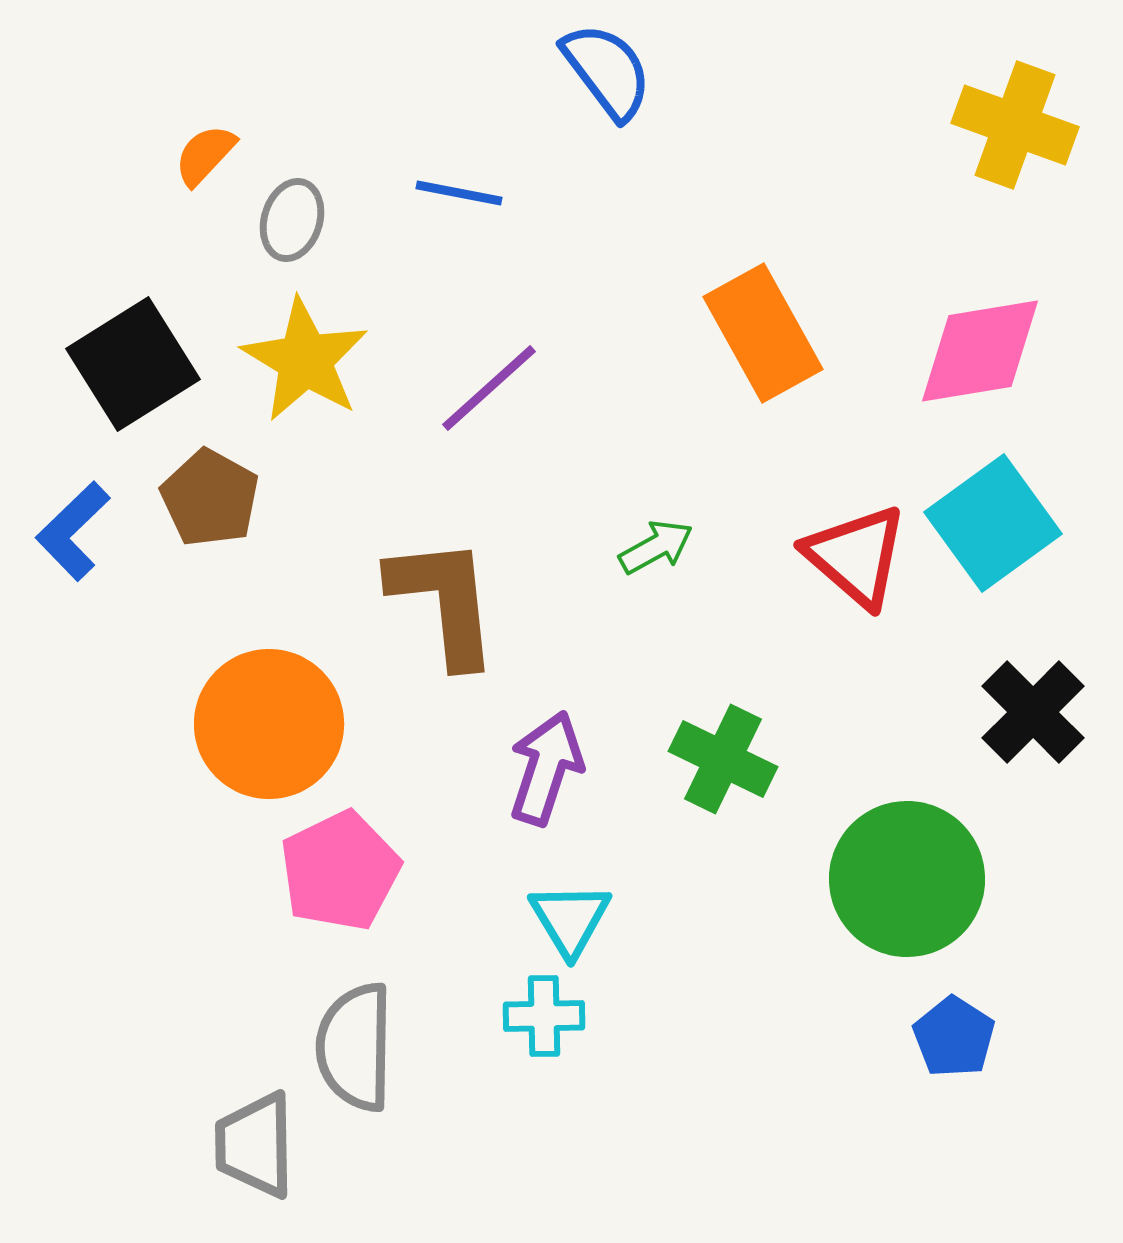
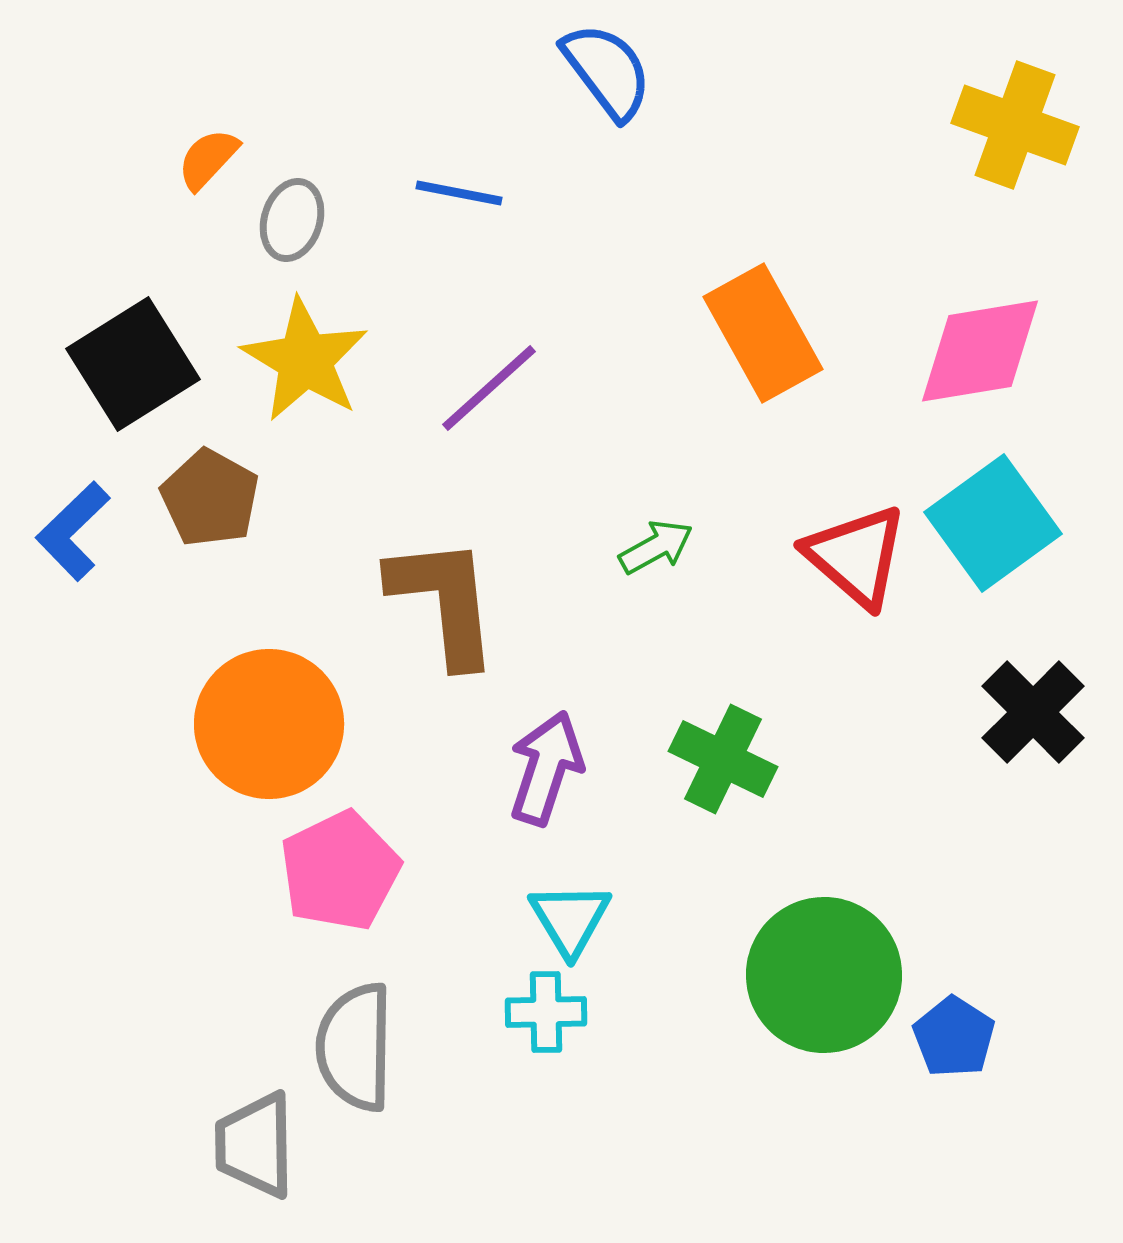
orange semicircle: moved 3 px right, 4 px down
green circle: moved 83 px left, 96 px down
cyan cross: moved 2 px right, 4 px up
